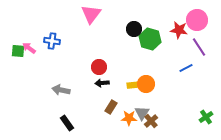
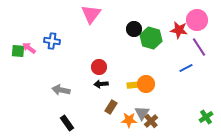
green hexagon: moved 1 px right, 1 px up
black arrow: moved 1 px left, 1 px down
orange star: moved 2 px down
